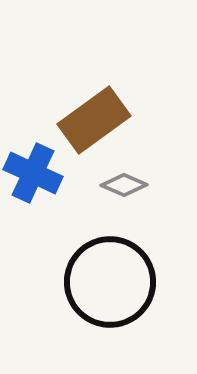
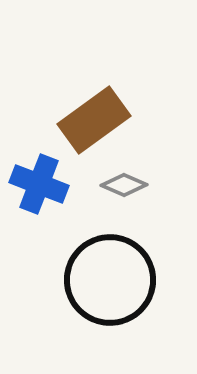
blue cross: moved 6 px right, 11 px down; rotated 4 degrees counterclockwise
black circle: moved 2 px up
